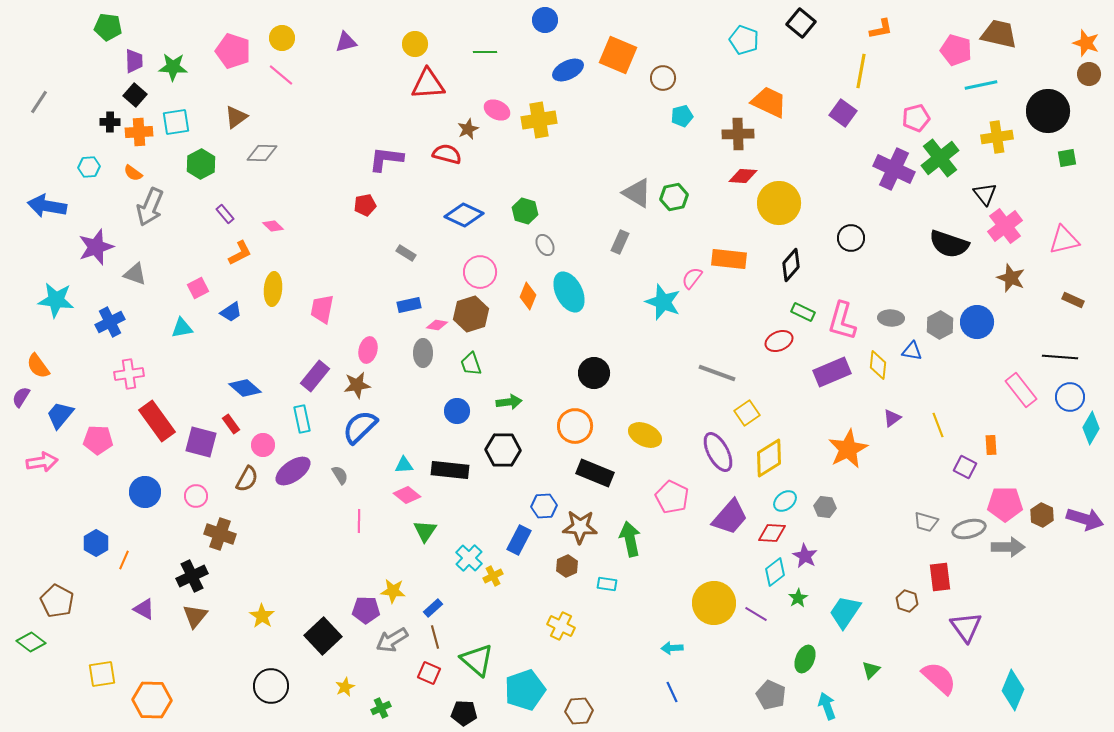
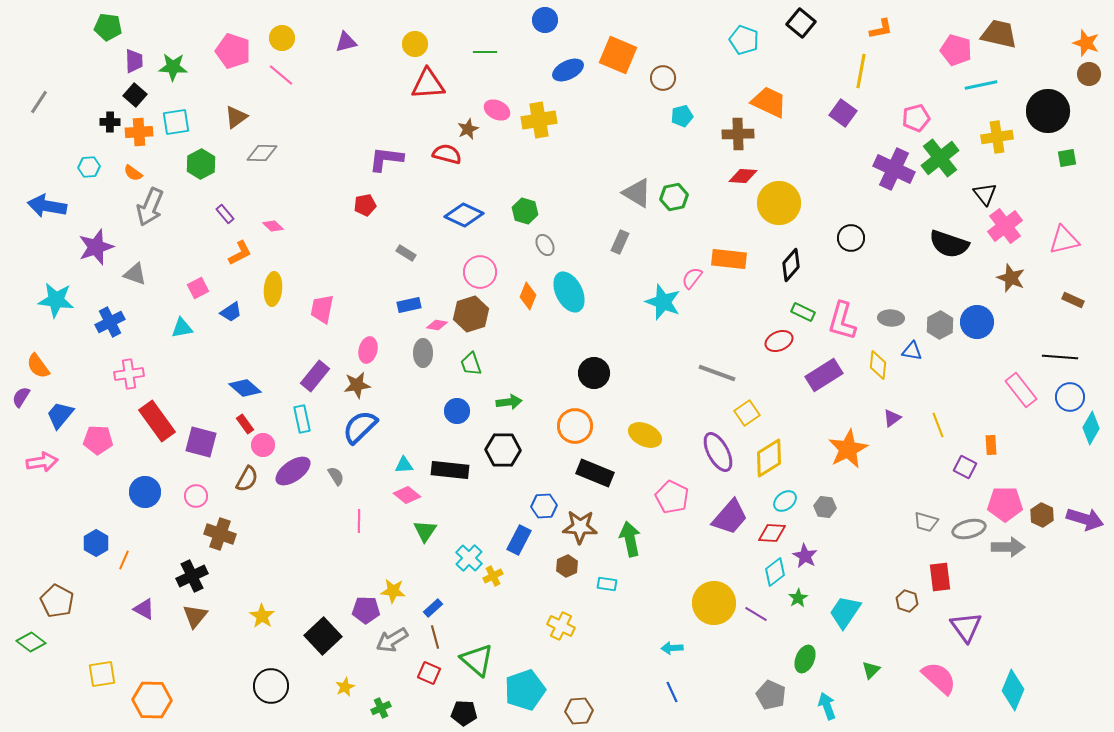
purple rectangle at (832, 372): moved 8 px left, 3 px down; rotated 9 degrees counterclockwise
red rectangle at (231, 424): moved 14 px right
gray semicircle at (340, 475): moved 4 px left, 1 px down
